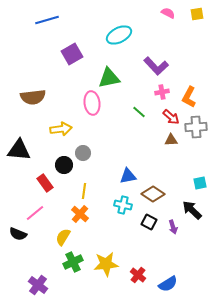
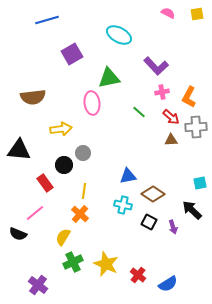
cyan ellipse: rotated 55 degrees clockwise
yellow star: rotated 30 degrees clockwise
